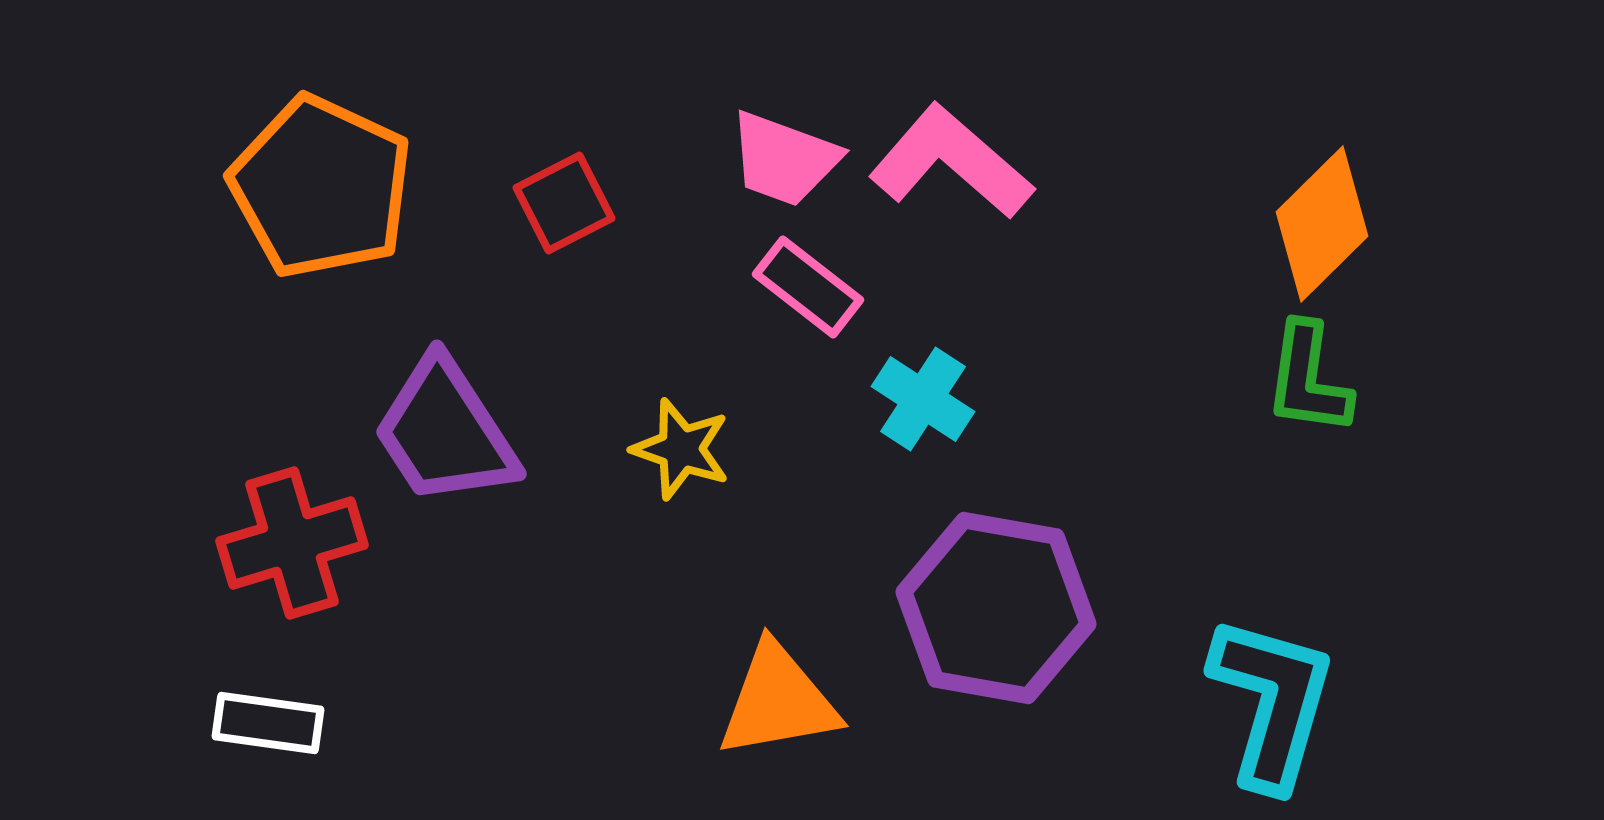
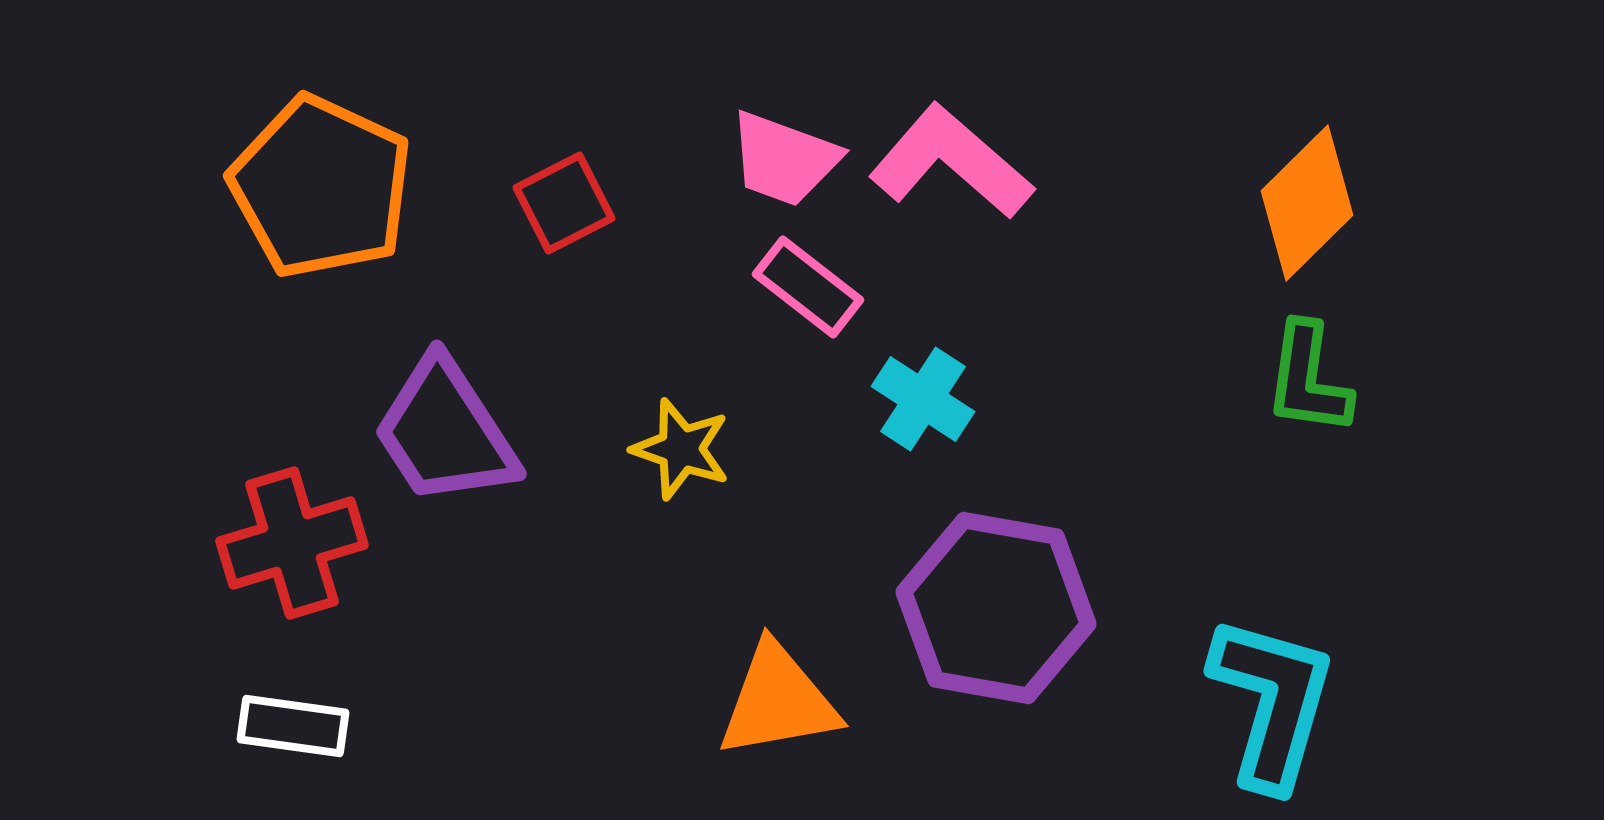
orange diamond: moved 15 px left, 21 px up
white rectangle: moved 25 px right, 3 px down
